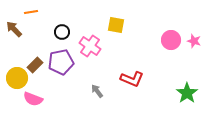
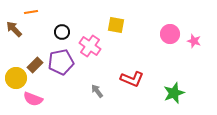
pink circle: moved 1 px left, 6 px up
yellow circle: moved 1 px left
green star: moved 13 px left; rotated 15 degrees clockwise
